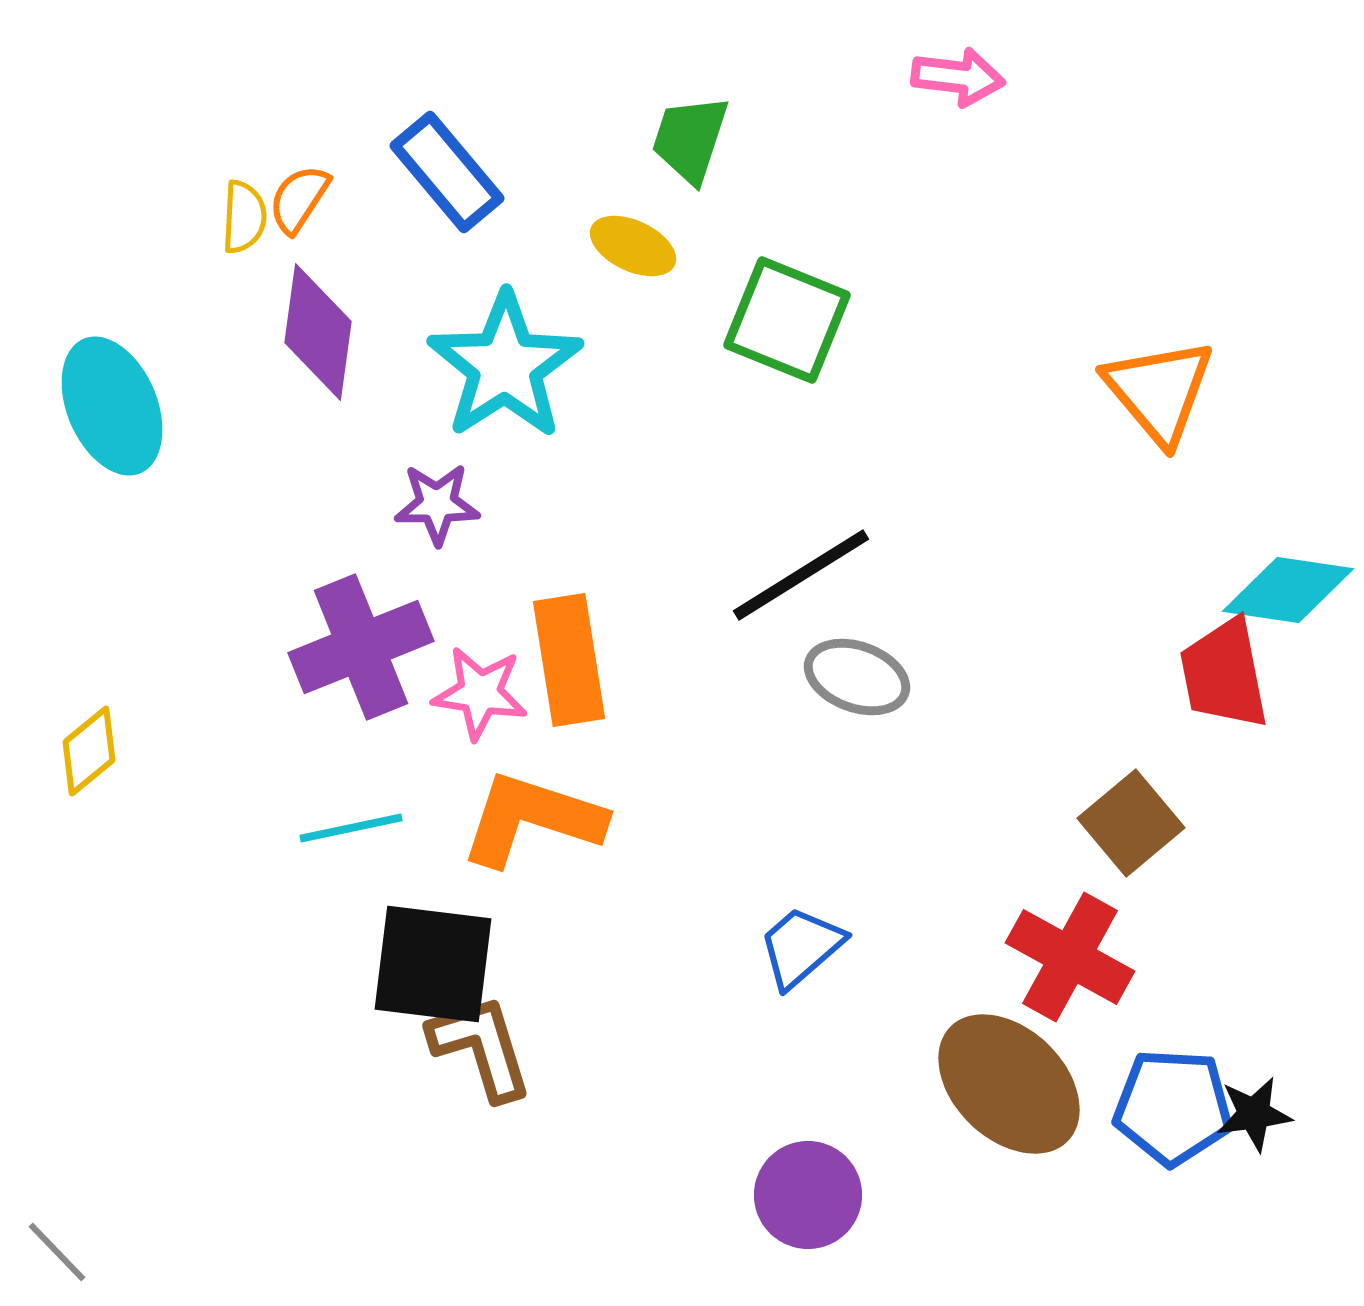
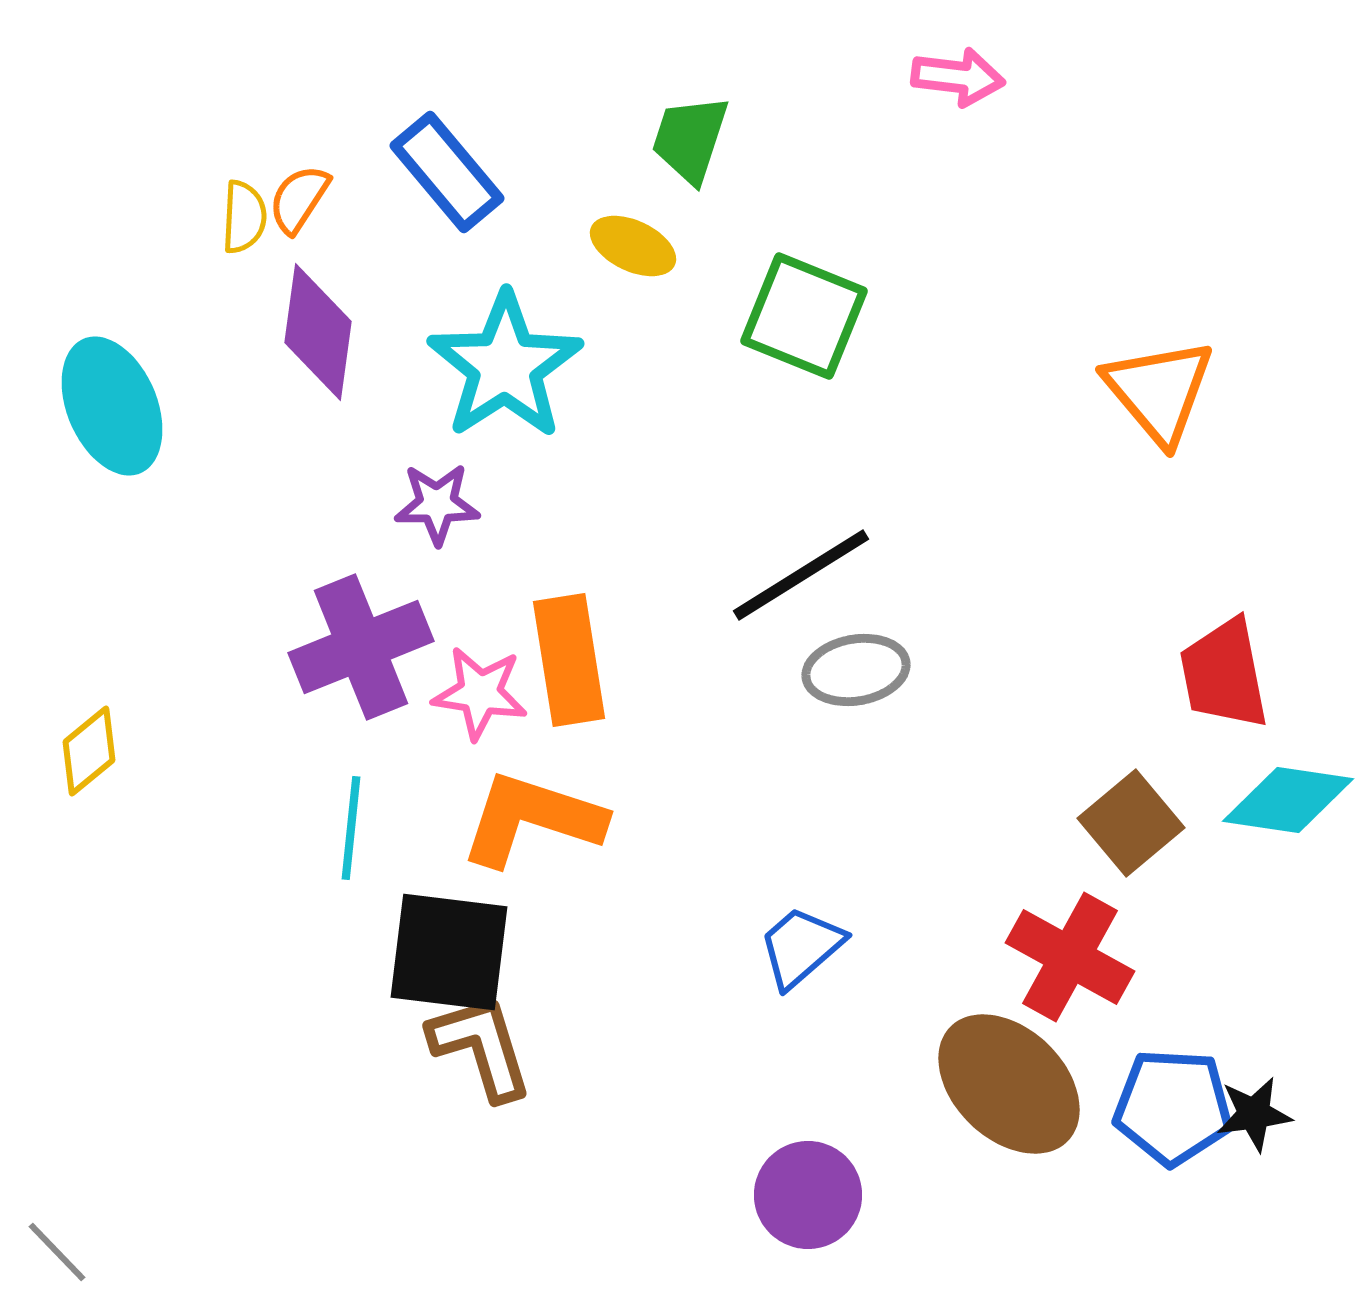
green square: moved 17 px right, 4 px up
cyan diamond: moved 210 px down
gray ellipse: moved 1 px left, 7 px up; rotated 30 degrees counterclockwise
cyan line: rotated 72 degrees counterclockwise
black square: moved 16 px right, 12 px up
